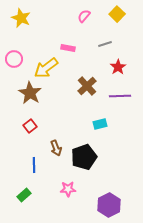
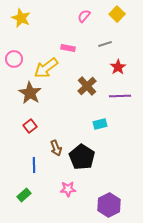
black pentagon: moved 2 px left; rotated 20 degrees counterclockwise
